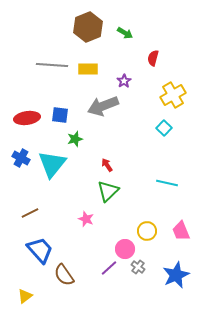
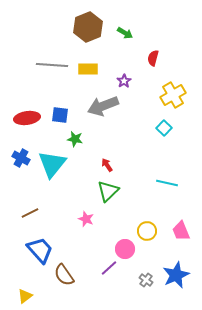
green star: rotated 28 degrees clockwise
gray cross: moved 8 px right, 13 px down
